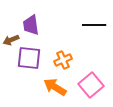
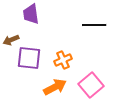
purple trapezoid: moved 11 px up
orange arrow: rotated 120 degrees clockwise
